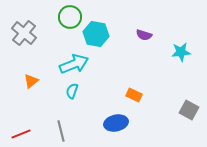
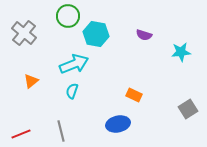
green circle: moved 2 px left, 1 px up
gray square: moved 1 px left, 1 px up; rotated 30 degrees clockwise
blue ellipse: moved 2 px right, 1 px down
